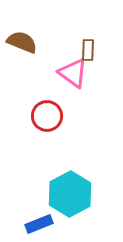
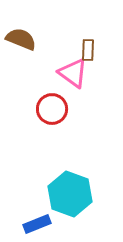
brown semicircle: moved 1 px left, 3 px up
red circle: moved 5 px right, 7 px up
cyan hexagon: rotated 12 degrees counterclockwise
blue rectangle: moved 2 px left
